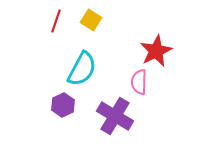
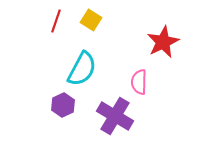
red star: moved 7 px right, 9 px up
